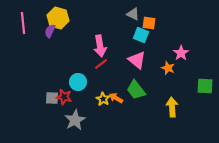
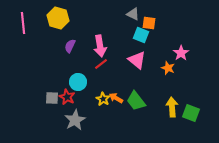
purple semicircle: moved 20 px right, 15 px down
green square: moved 14 px left, 27 px down; rotated 18 degrees clockwise
green trapezoid: moved 11 px down
red star: moved 3 px right; rotated 14 degrees clockwise
